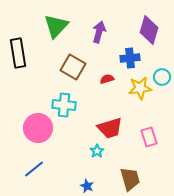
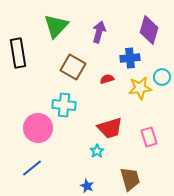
blue line: moved 2 px left, 1 px up
